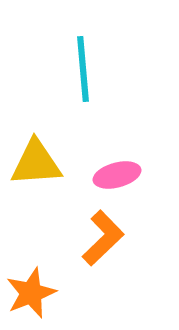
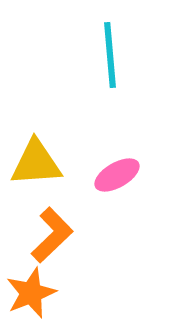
cyan line: moved 27 px right, 14 px up
pink ellipse: rotated 15 degrees counterclockwise
orange L-shape: moved 51 px left, 3 px up
